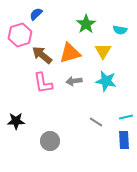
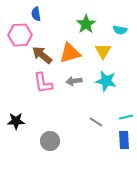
blue semicircle: rotated 56 degrees counterclockwise
pink hexagon: rotated 15 degrees clockwise
